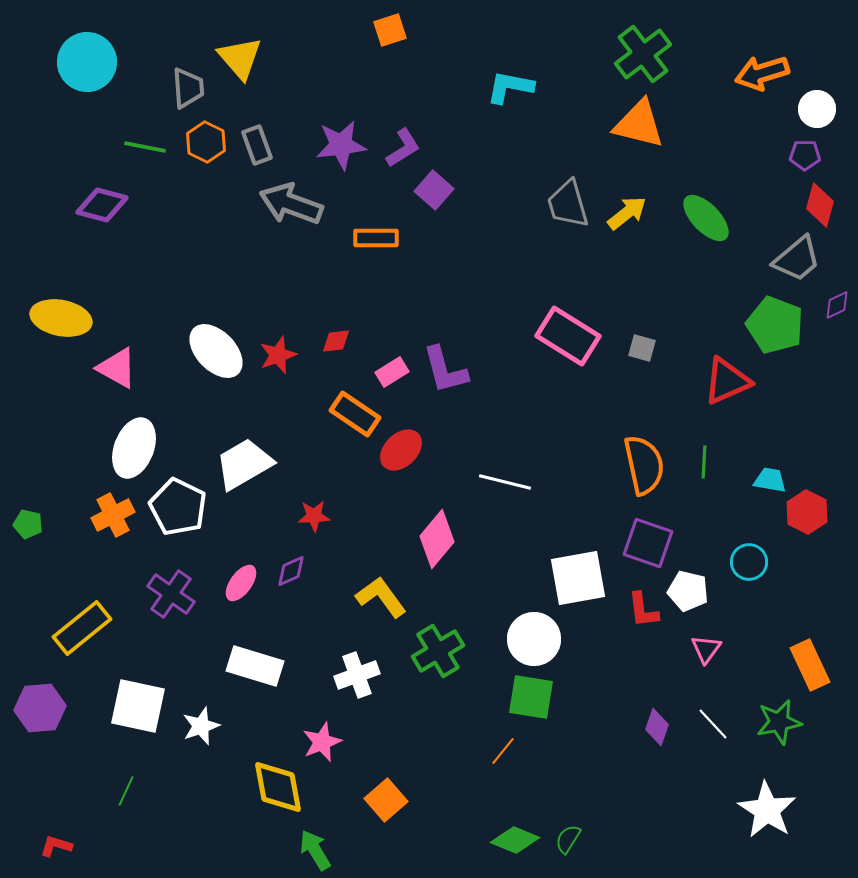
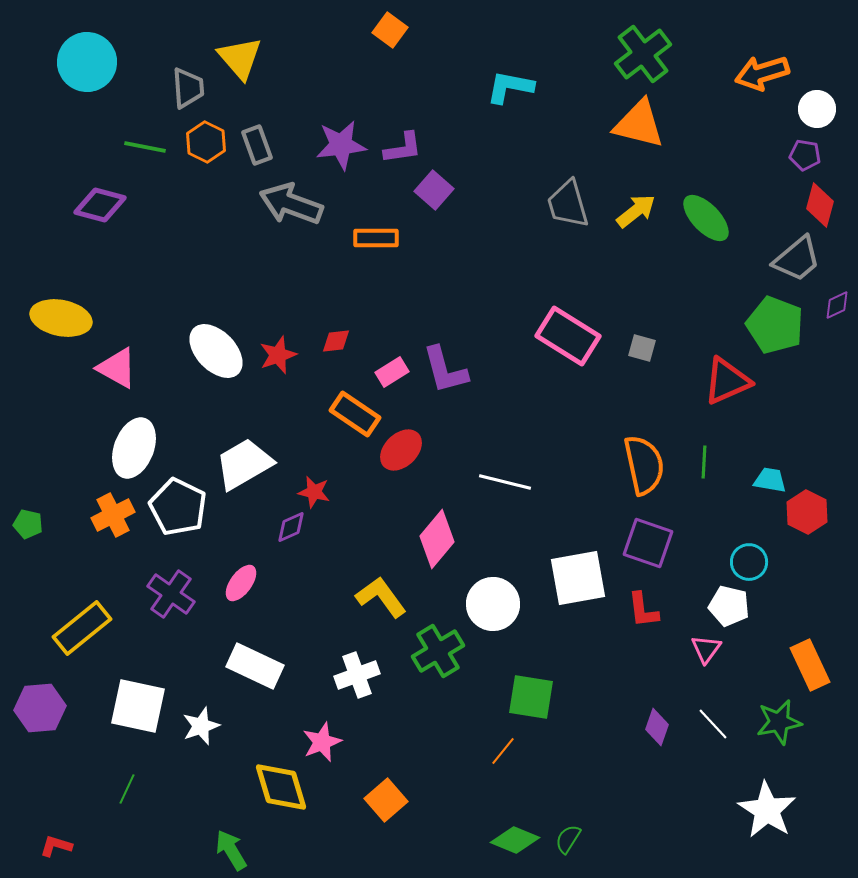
orange square at (390, 30): rotated 36 degrees counterclockwise
purple L-shape at (403, 148): rotated 24 degrees clockwise
purple pentagon at (805, 155): rotated 8 degrees clockwise
purple diamond at (102, 205): moved 2 px left
yellow arrow at (627, 213): moved 9 px right, 2 px up
red star at (314, 516): moved 24 px up; rotated 16 degrees clockwise
purple diamond at (291, 571): moved 44 px up
white pentagon at (688, 591): moved 41 px right, 15 px down
white circle at (534, 639): moved 41 px left, 35 px up
white rectangle at (255, 666): rotated 8 degrees clockwise
yellow diamond at (278, 787): moved 3 px right; rotated 6 degrees counterclockwise
green line at (126, 791): moved 1 px right, 2 px up
green arrow at (315, 850): moved 84 px left
